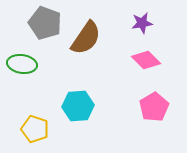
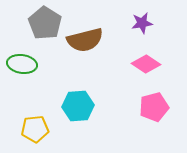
gray pentagon: rotated 12 degrees clockwise
brown semicircle: moved 1 px left, 2 px down; rotated 42 degrees clockwise
pink diamond: moved 4 px down; rotated 12 degrees counterclockwise
pink pentagon: rotated 16 degrees clockwise
yellow pentagon: rotated 24 degrees counterclockwise
